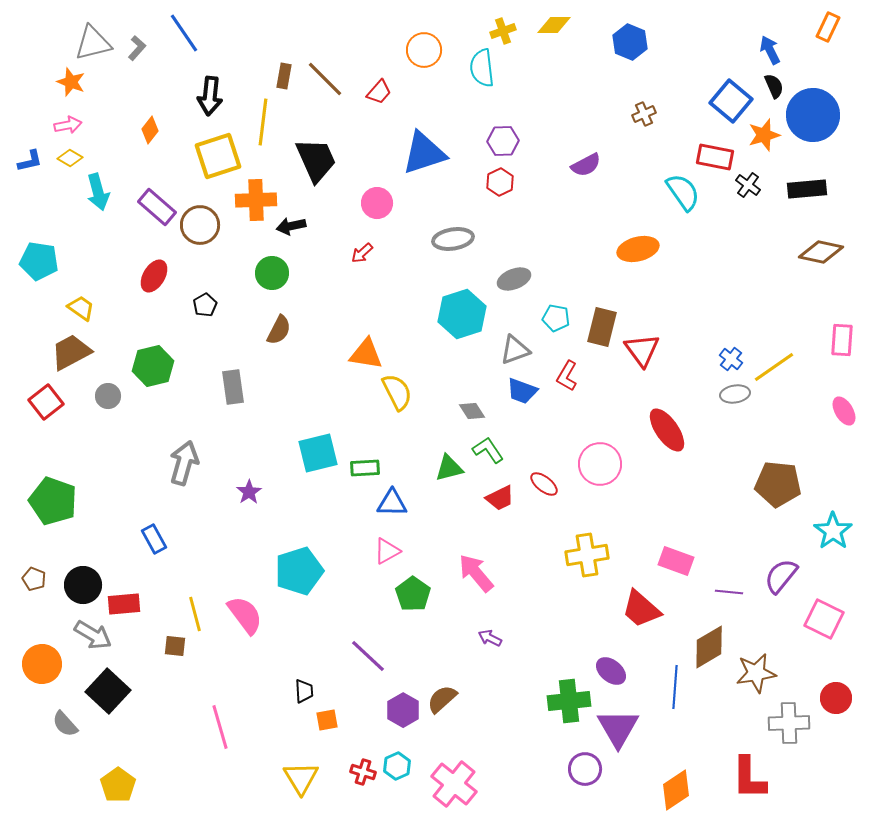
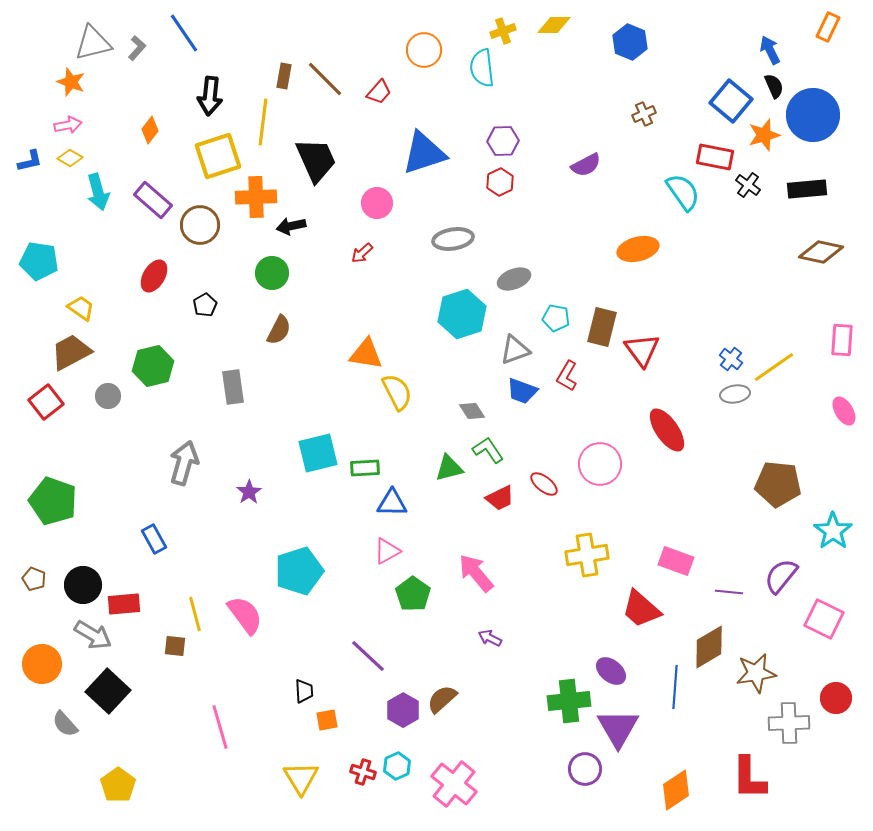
orange cross at (256, 200): moved 3 px up
purple rectangle at (157, 207): moved 4 px left, 7 px up
